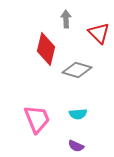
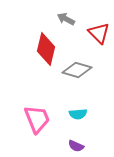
gray arrow: rotated 60 degrees counterclockwise
